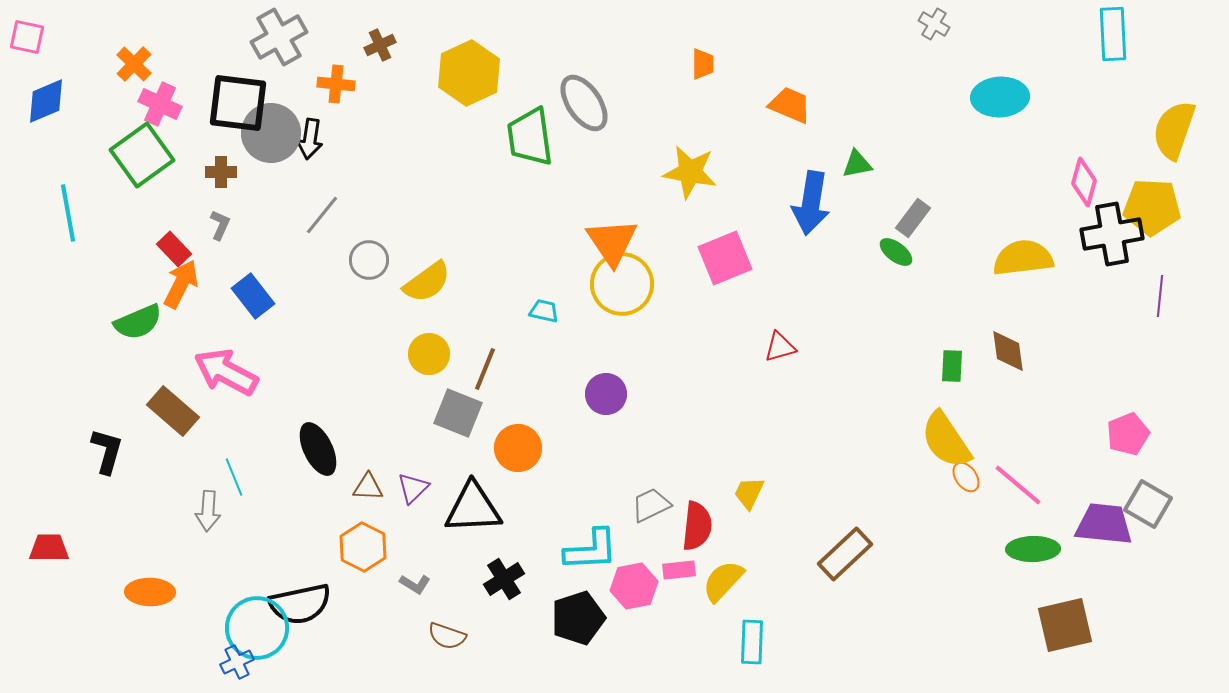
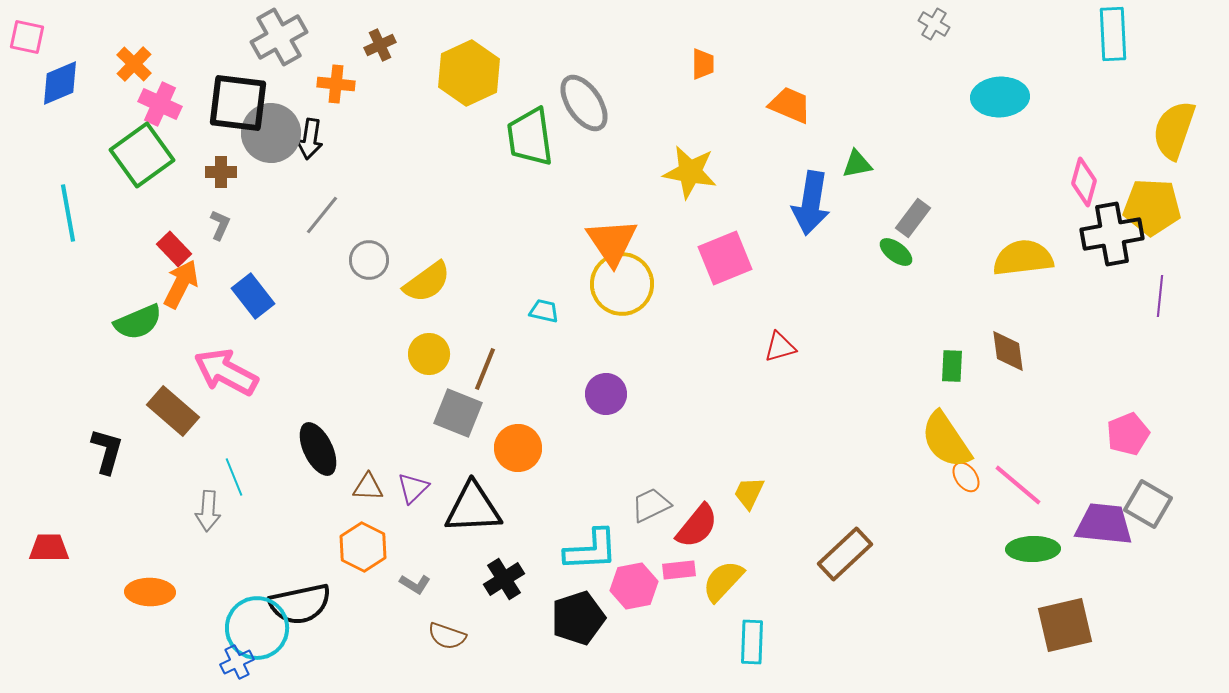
blue diamond at (46, 101): moved 14 px right, 18 px up
red semicircle at (697, 526): rotated 33 degrees clockwise
